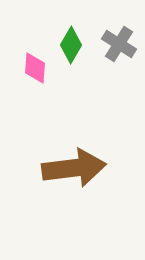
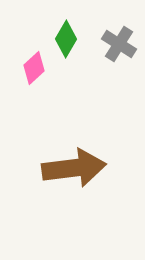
green diamond: moved 5 px left, 6 px up
pink diamond: moved 1 px left; rotated 44 degrees clockwise
